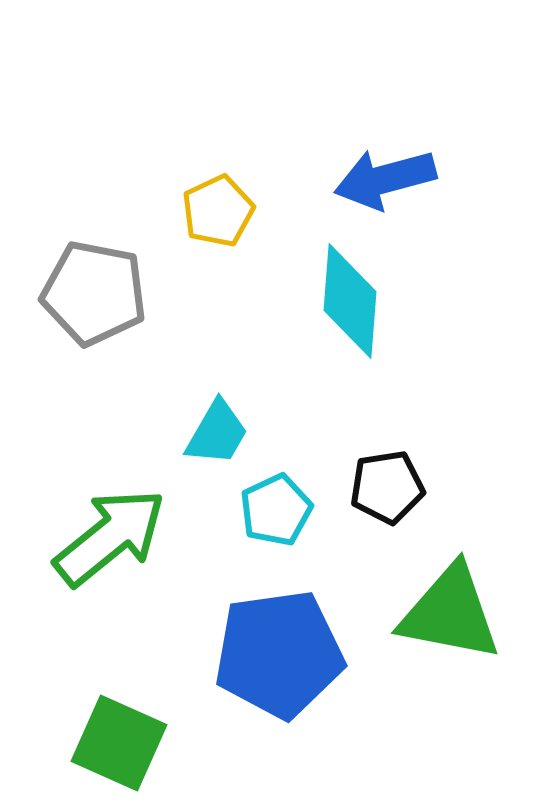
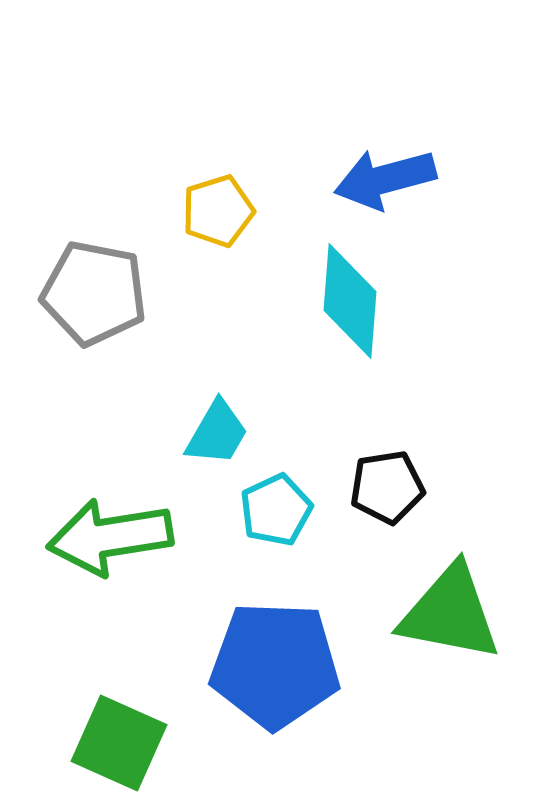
yellow pentagon: rotated 8 degrees clockwise
green arrow: rotated 150 degrees counterclockwise
blue pentagon: moved 4 px left, 11 px down; rotated 10 degrees clockwise
